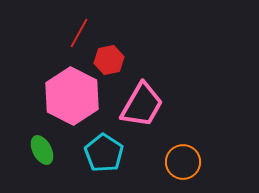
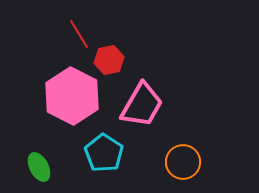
red line: moved 1 px down; rotated 60 degrees counterclockwise
green ellipse: moved 3 px left, 17 px down
